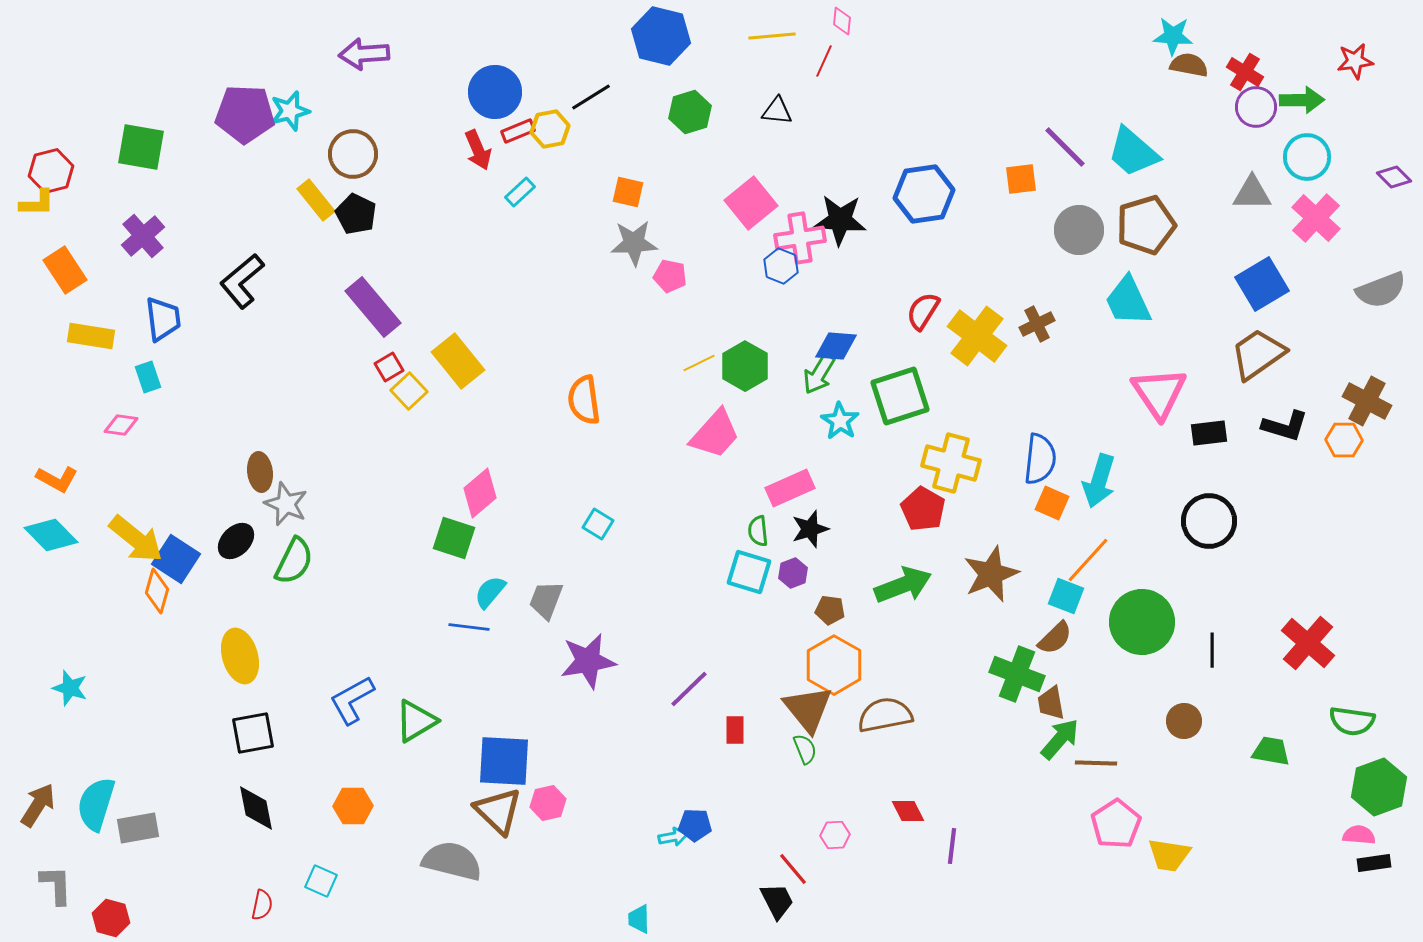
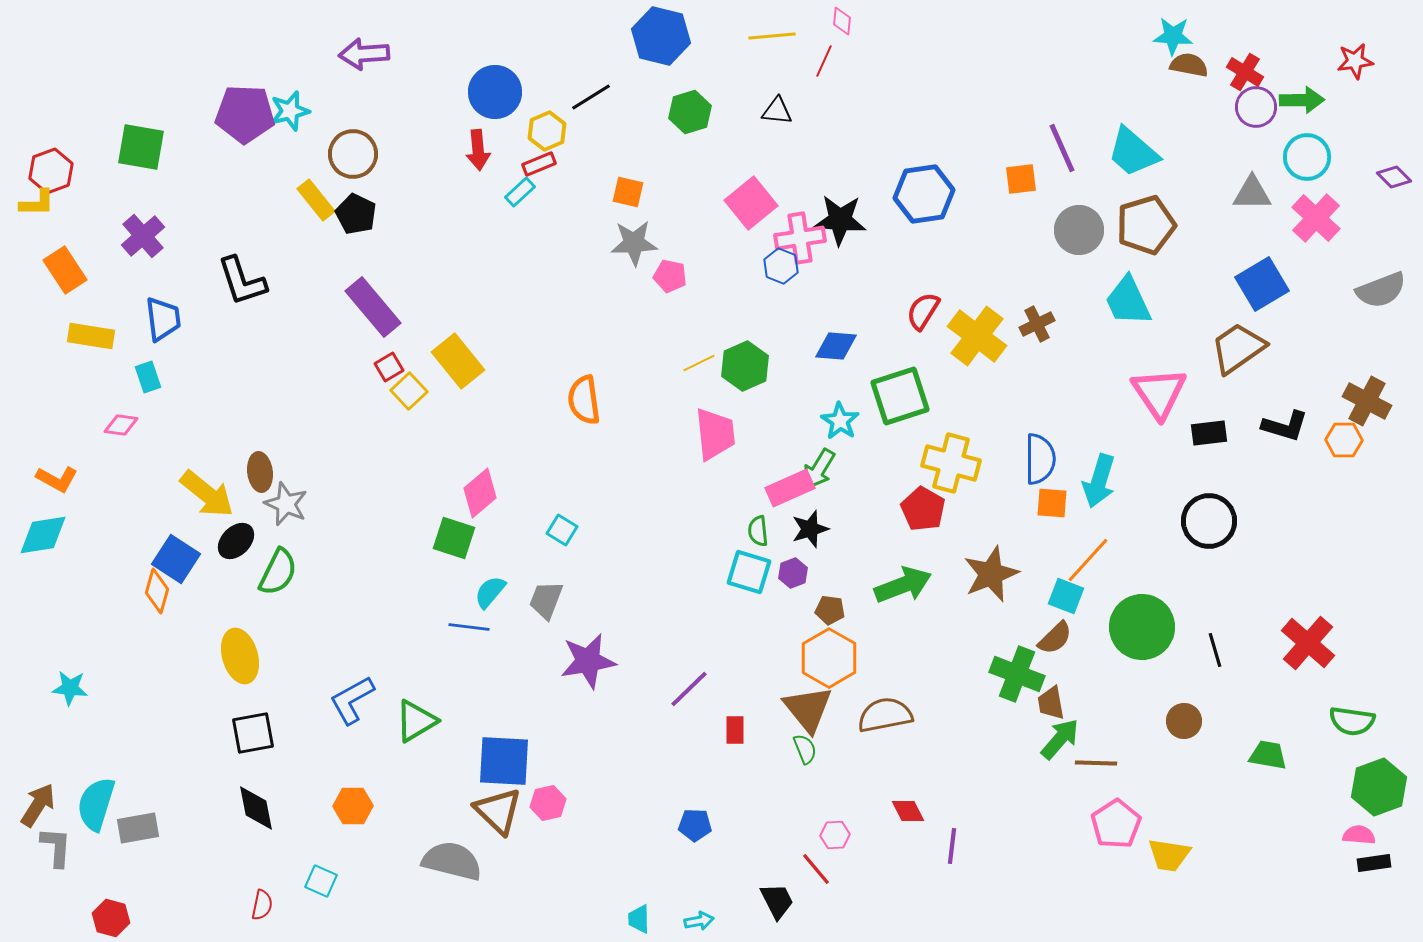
yellow hexagon at (550, 129): moved 3 px left, 2 px down; rotated 12 degrees counterclockwise
red rectangle at (518, 131): moved 21 px right, 33 px down
purple line at (1065, 147): moved 3 px left, 1 px down; rotated 21 degrees clockwise
red arrow at (478, 150): rotated 18 degrees clockwise
red hexagon at (51, 171): rotated 6 degrees counterclockwise
black L-shape at (242, 281): rotated 68 degrees counterclockwise
brown trapezoid at (1258, 354): moved 20 px left, 6 px up
green hexagon at (745, 366): rotated 6 degrees clockwise
green arrow at (819, 374): moved 95 px down
pink trapezoid at (715, 434): rotated 48 degrees counterclockwise
blue semicircle at (1040, 459): rotated 6 degrees counterclockwise
orange square at (1052, 503): rotated 20 degrees counterclockwise
cyan square at (598, 524): moved 36 px left, 6 px down
cyan diamond at (51, 535): moved 8 px left; rotated 54 degrees counterclockwise
yellow arrow at (136, 539): moved 71 px right, 45 px up
green semicircle at (294, 561): moved 16 px left, 11 px down
green circle at (1142, 622): moved 5 px down
black line at (1212, 650): moved 3 px right; rotated 16 degrees counterclockwise
orange hexagon at (834, 665): moved 5 px left, 7 px up
cyan star at (70, 688): rotated 12 degrees counterclockwise
green trapezoid at (1271, 751): moved 3 px left, 4 px down
cyan arrow at (673, 837): moved 26 px right, 84 px down
red line at (793, 869): moved 23 px right
gray L-shape at (56, 885): moved 38 px up; rotated 6 degrees clockwise
